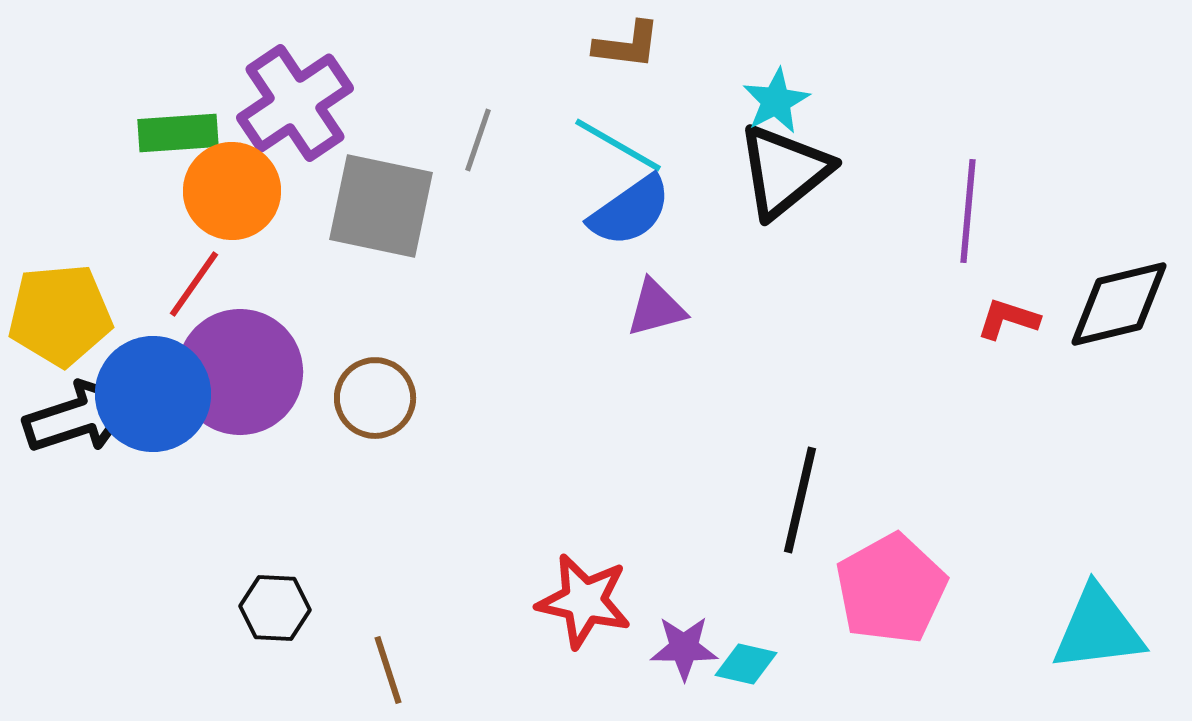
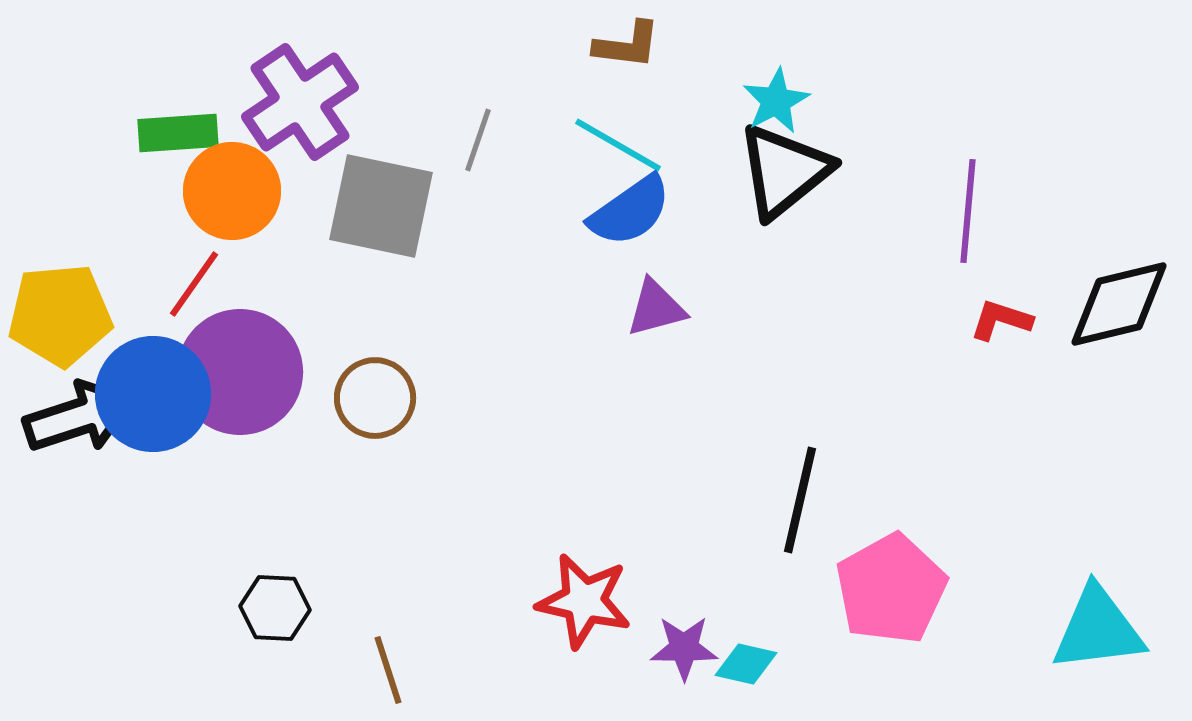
purple cross: moved 5 px right, 1 px up
red L-shape: moved 7 px left, 1 px down
